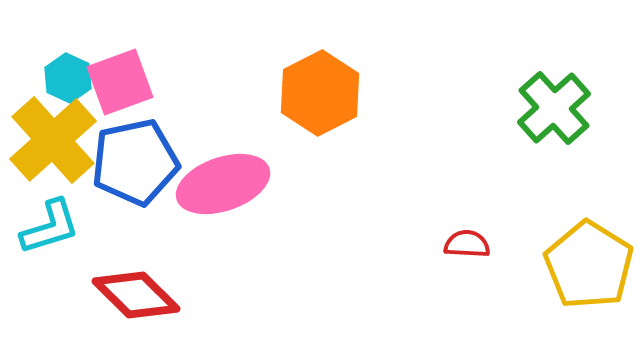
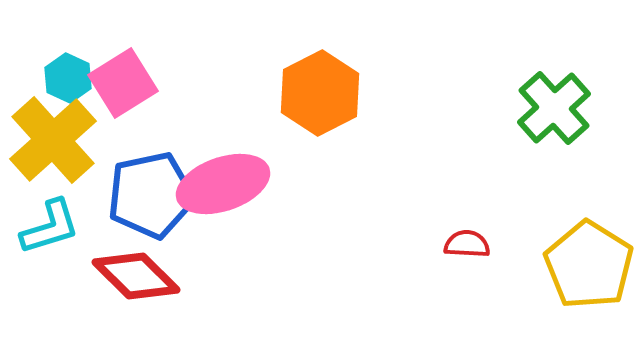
pink square: moved 3 px right, 1 px down; rotated 12 degrees counterclockwise
blue pentagon: moved 16 px right, 33 px down
red diamond: moved 19 px up
